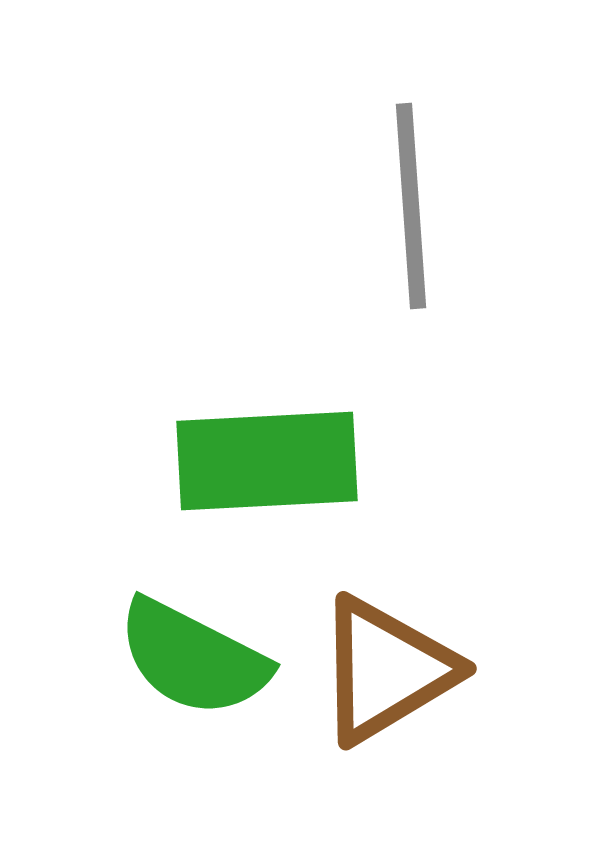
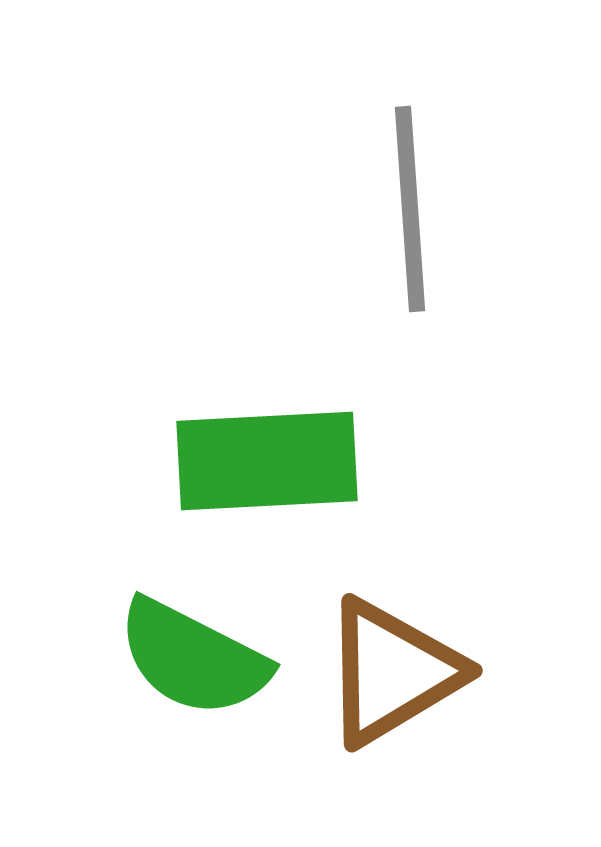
gray line: moved 1 px left, 3 px down
brown triangle: moved 6 px right, 2 px down
